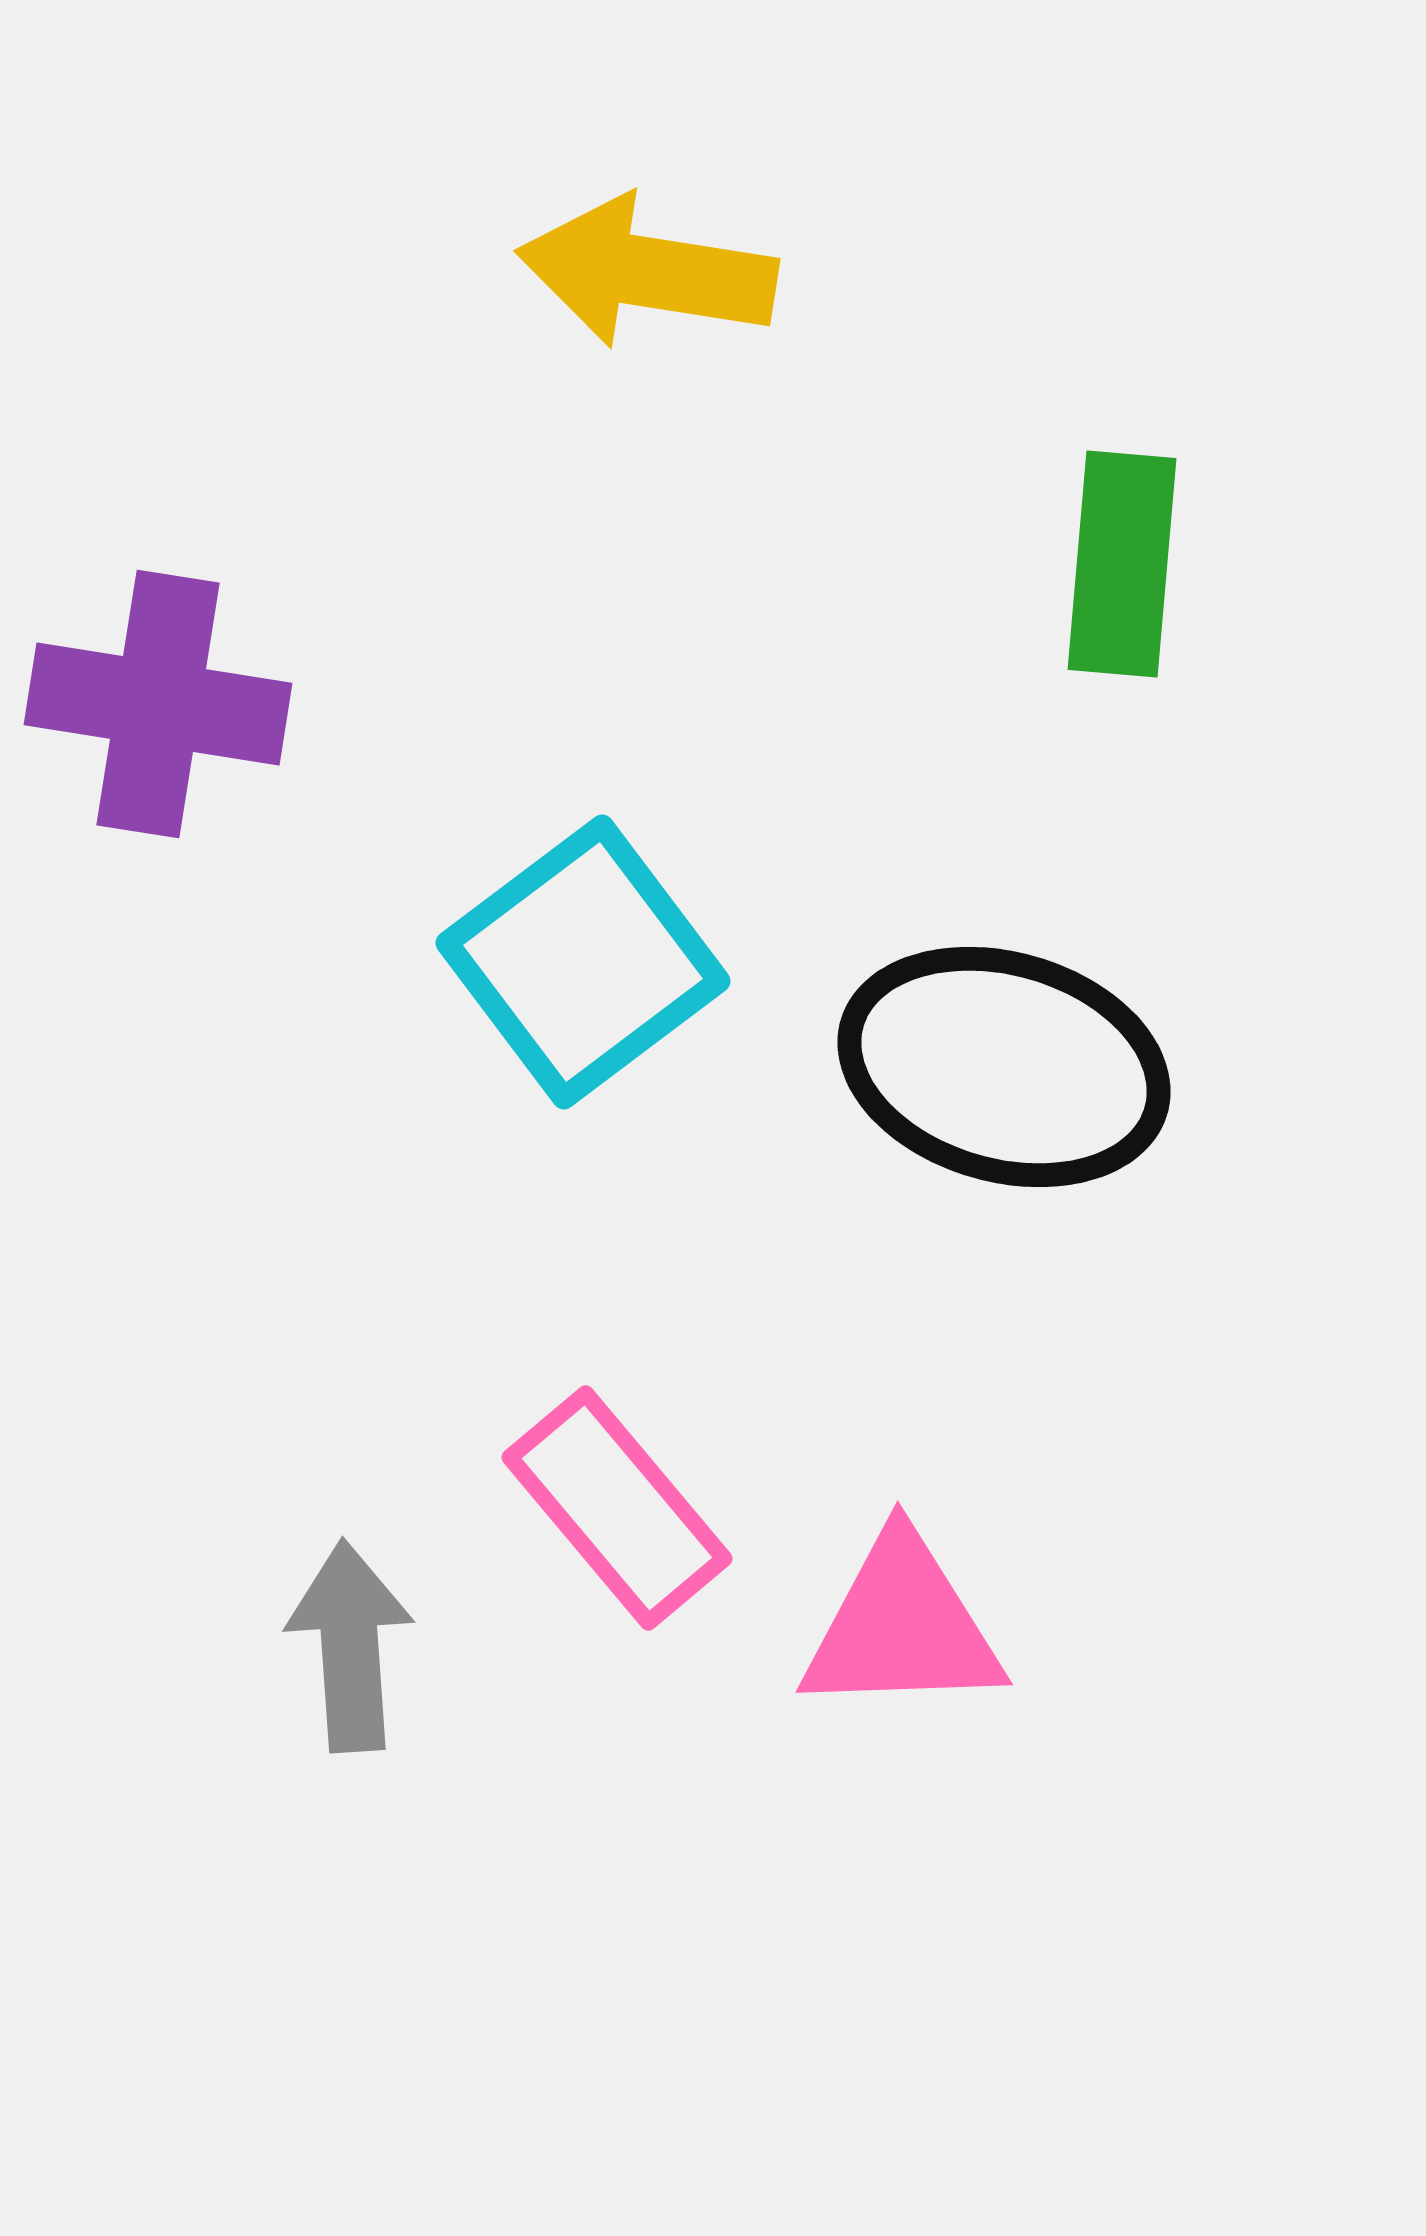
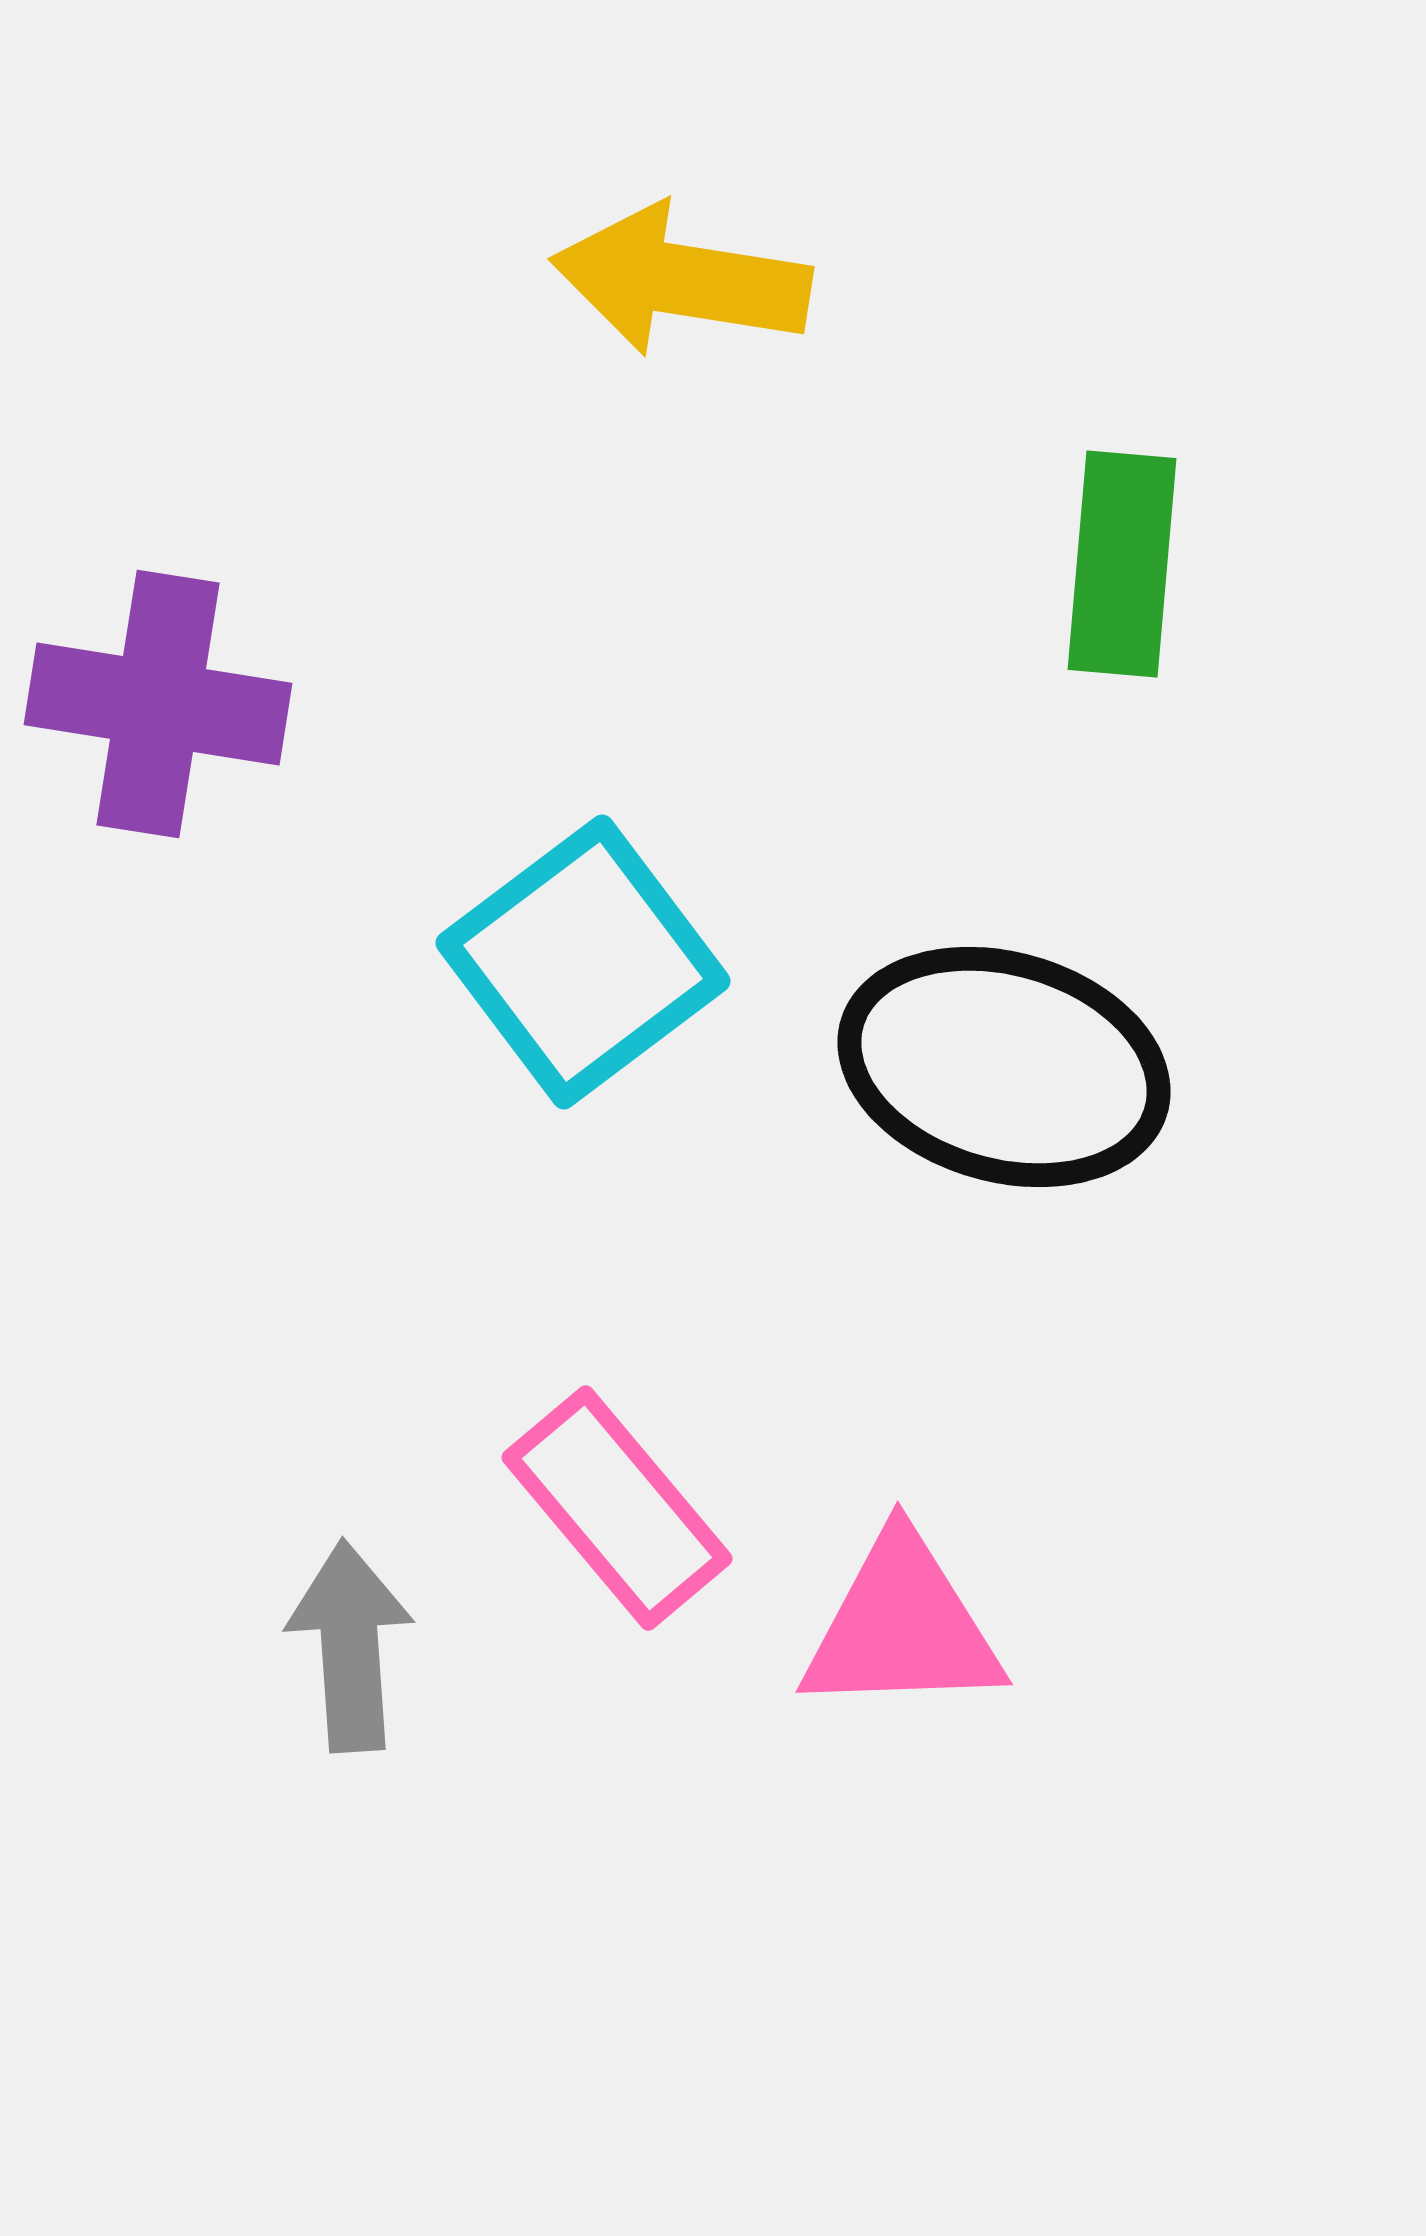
yellow arrow: moved 34 px right, 8 px down
